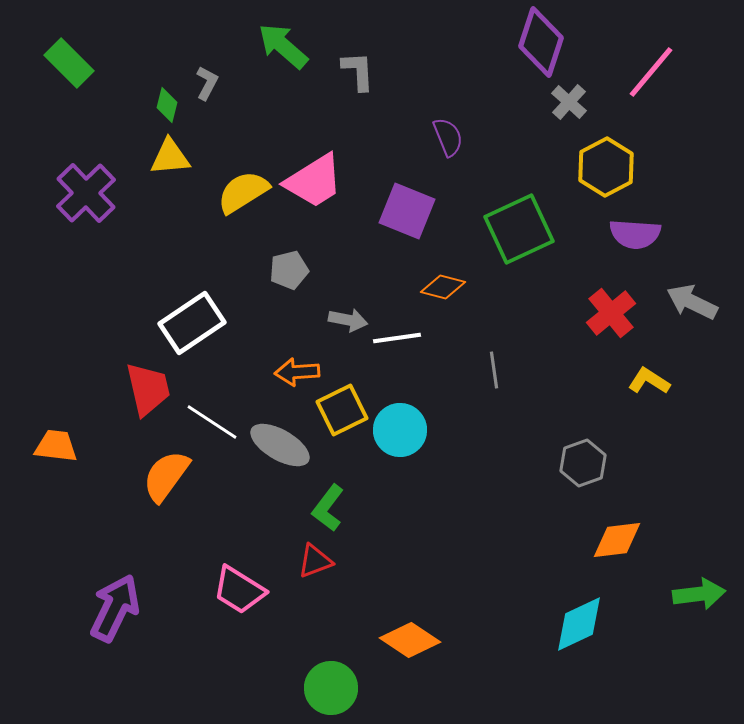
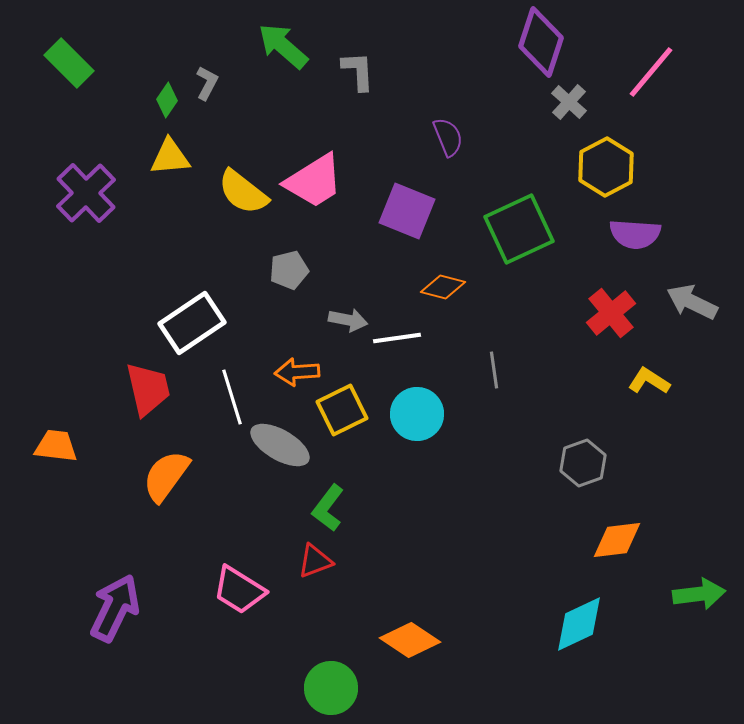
green diamond at (167, 105): moved 5 px up; rotated 20 degrees clockwise
yellow semicircle at (243, 192): rotated 110 degrees counterclockwise
white line at (212, 422): moved 20 px right, 25 px up; rotated 40 degrees clockwise
cyan circle at (400, 430): moved 17 px right, 16 px up
